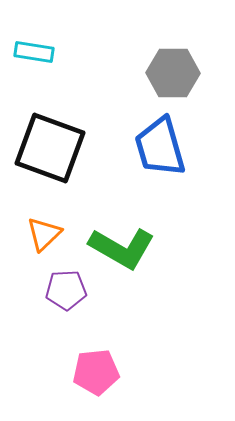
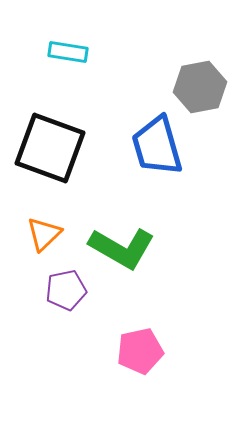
cyan rectangle: moved 34 px right
gray hexagon: moved 27 px right, 14 px down; rotated 12 degrees counterclockwise
blue trapezoid: moved 3 px left, 1 px up
purple pentagon: rotated 9 degrees counterclockwise
pink pentagon: moved 44 px right, 21 px up; rotated 6 degrees counterclockwise
